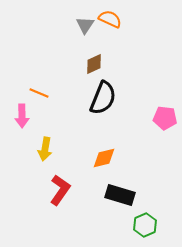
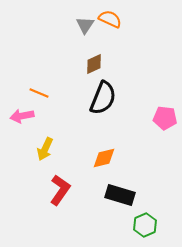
pink arrow: rotated 80 degrees clockwise
yellow arrow: rotated 15 degrees clockwise
